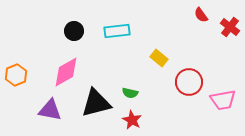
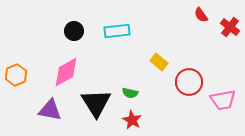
yellow rectangle: moved 4 px down
black triangle: rotated 48 degrees counterclockwise
